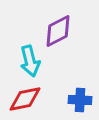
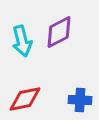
purple diamond: moved 1 px right, 1 px down
cyan arrow: moved 8 px left, 20 px up
